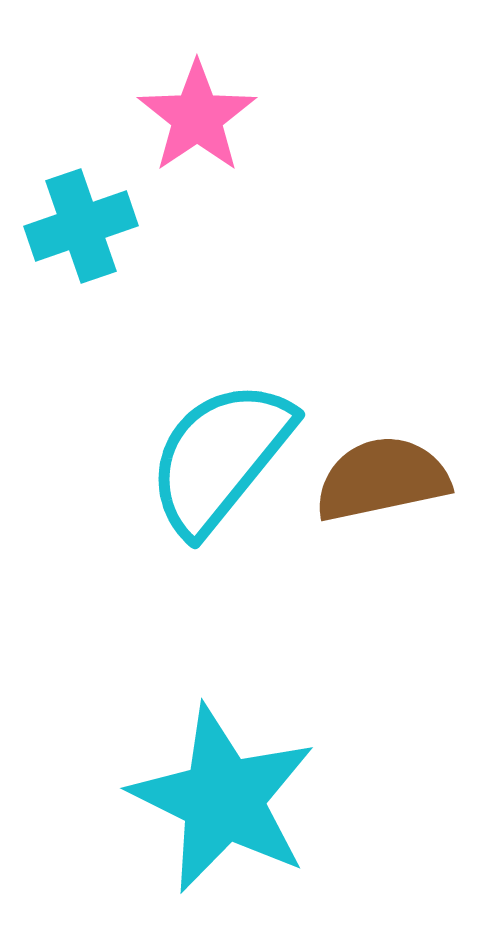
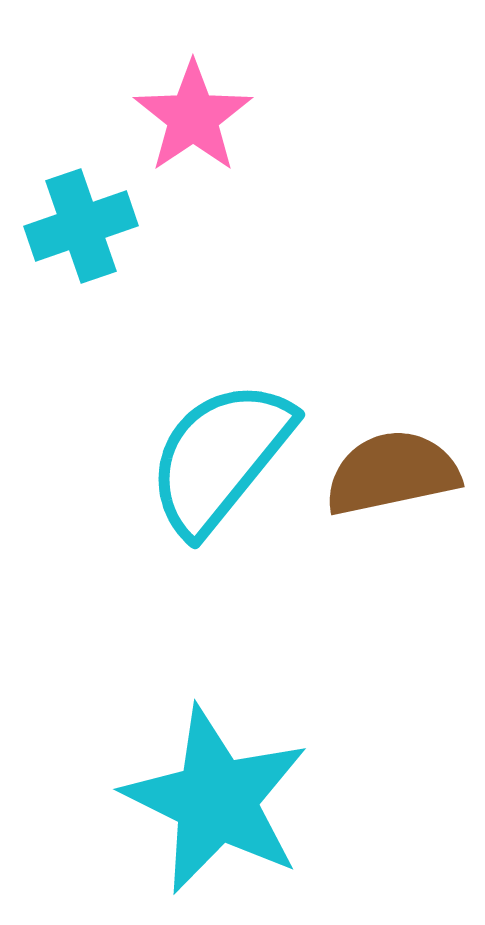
pink star: moved 4 px left
brown semicircle: moved 10 px right, 6 px up
cyan star: moved 7 px left, 1 px down
